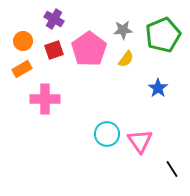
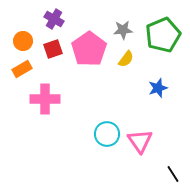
red square: moved 1 px left, 1 px up
blue star: rotated 18 degrees clockwise
black line: moved 1 px right, 5 px down
